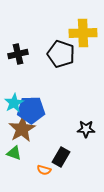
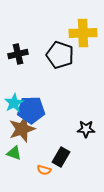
black pentagon: moved 1 px left, 1 px down
brown star: rotated 12 degrees clockwise
